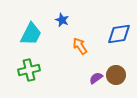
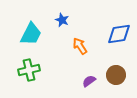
purple semicircle: moved 7 px left, 3 px down
